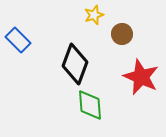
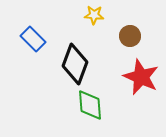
yellow star: rotated 24 degrees clockwise
brown circle: moved 8 px right, 2 px down
blue rectangle: moved 15 px right, 1 px up
